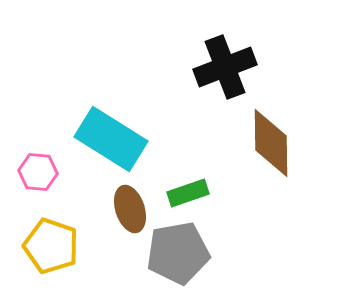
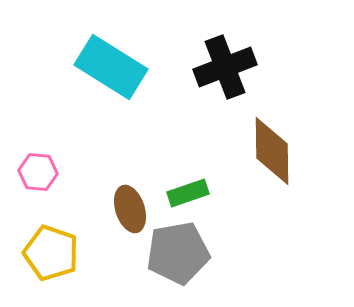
cyan rectangle: moved 72 px up
brown diamond: moved 1 px right, 8 px down
yellow pentagon: moved 7 px down
